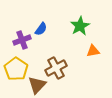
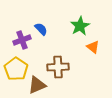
blue semicircle: rotated 80 degrees counterclockwise
orange triangle: moved 4 px up; rotated 48 degrees clockwise
brown cross: moved 2 px right, 1 px up; rotated 25 degrees clockwise
brown triangle: rotated 24 degrees clockwise
